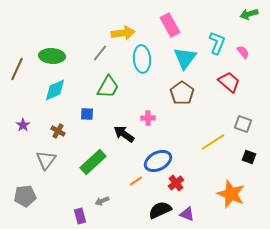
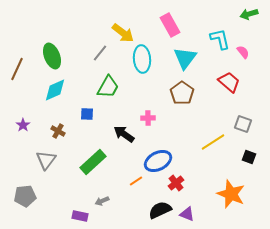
yellow arrow: rotated 45 degrees clockwise
cyan L-shape: moved 3 px right, 4 px up; rotated 35 degrees counterclockwise
green ellipse: rotated 65 degrees clockwise
purple rectangle: rotated 63 degrees counterclockwise
